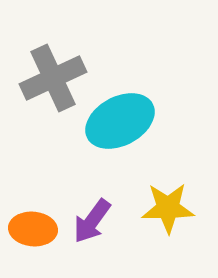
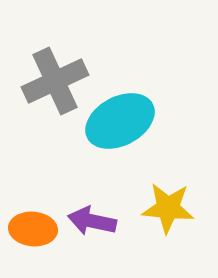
gray cross: moved 2 px right, 3 px down
yellow star: rotated 6 degrees clockwise
purple arrow: rotated 66 degrees clockwise
